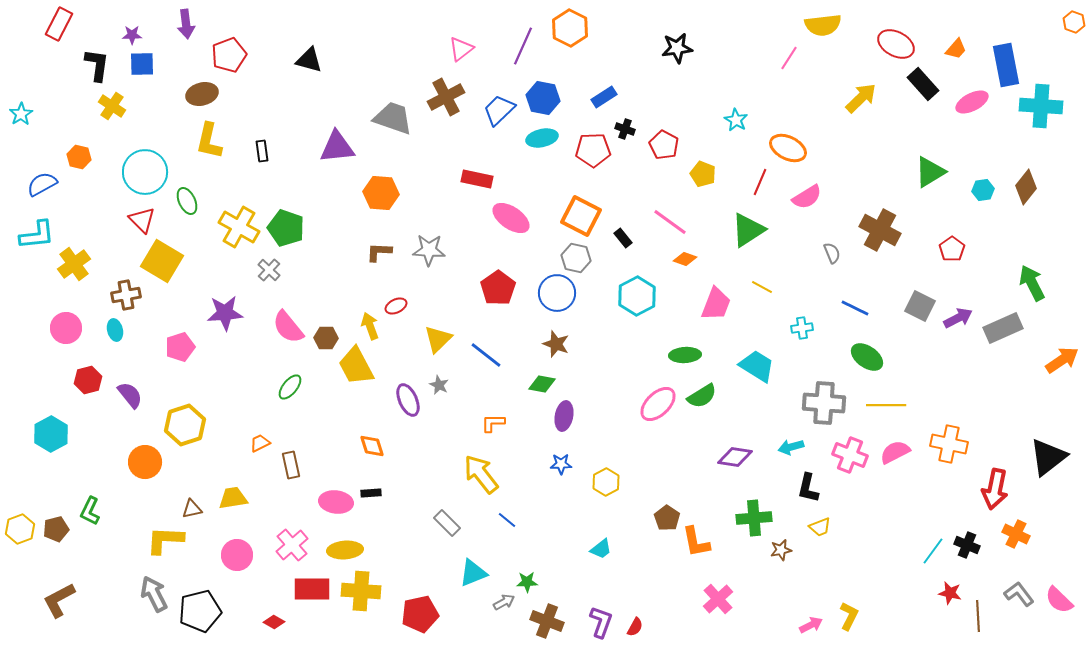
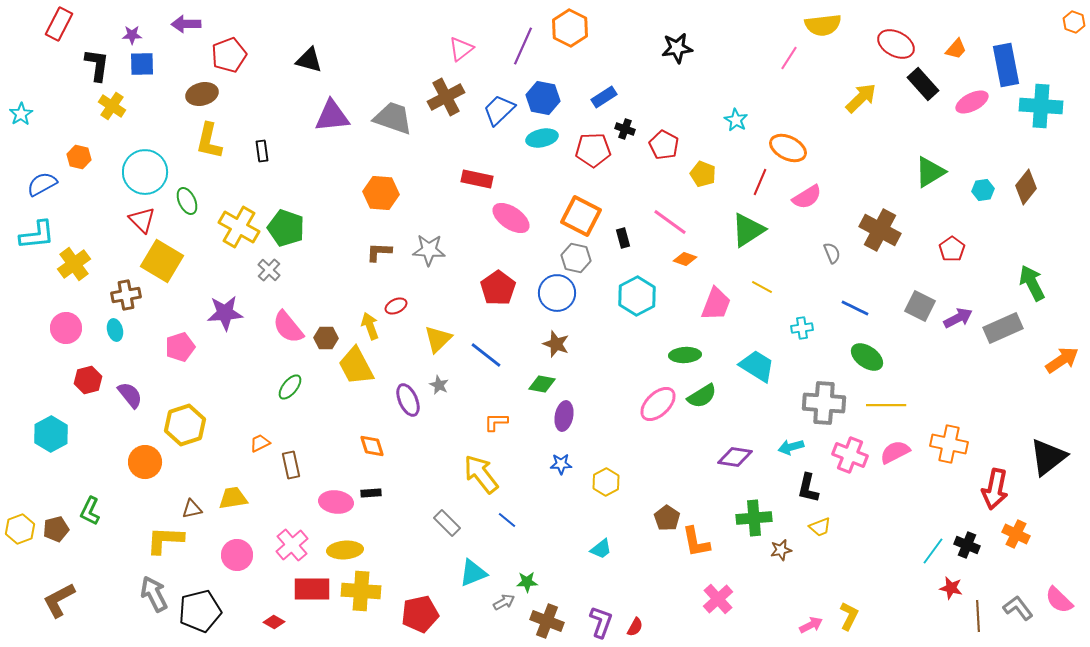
purple arrow at (186, 24): rotated 96 degrees clockwise
purple triangle at (337, 147): moved 5 px left, 31 px up
black rectangle at (623, 238): rotated 24 degrees clockwise
orange L-shape at (493, 423): moved 3 px right, 1 px up
red star at (950, 593): moved 1 px right, 5 px up
gray L-shape at (1019, 594): moved 1 px left, 14 px down
